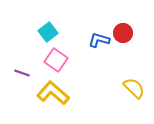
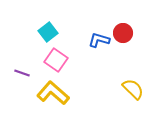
yellow semicircle: moved 1 px left, 1 px down
